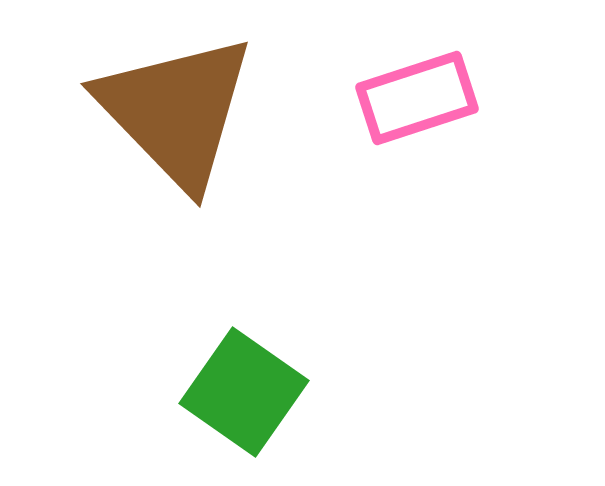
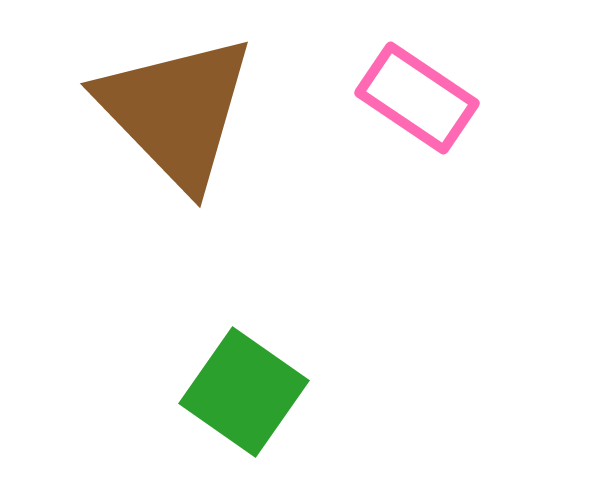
pink rectangle: rotated 52 degrees clockwise
